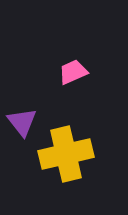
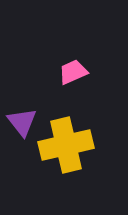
yellow cross: moved 9 px up
